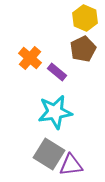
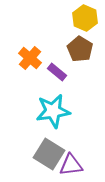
brown pentagon: moved 3 px left; rotated 15 degrees counterclockwise
cyan star: moved 2 px left, 1 px up
